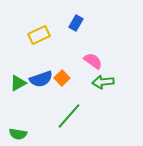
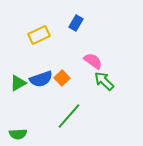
green arrow: moved 1 px right, 1 px up; rotated 50 degrees clockwise
green semicircle: rotated 12 degrees counterclockwise
